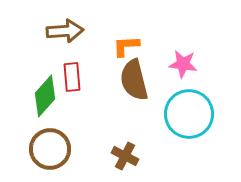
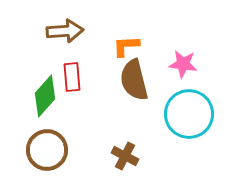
brown circle: moved 3 px left, 1 px down
